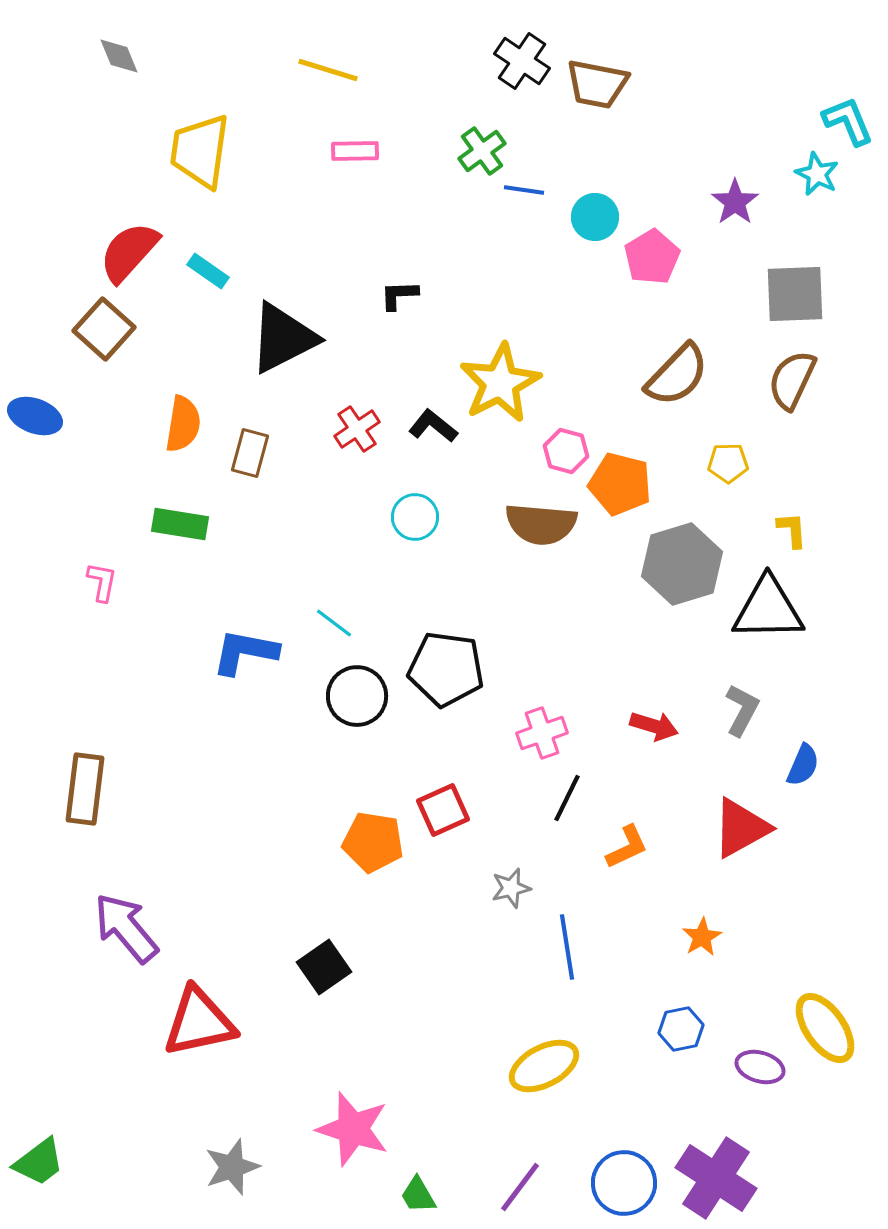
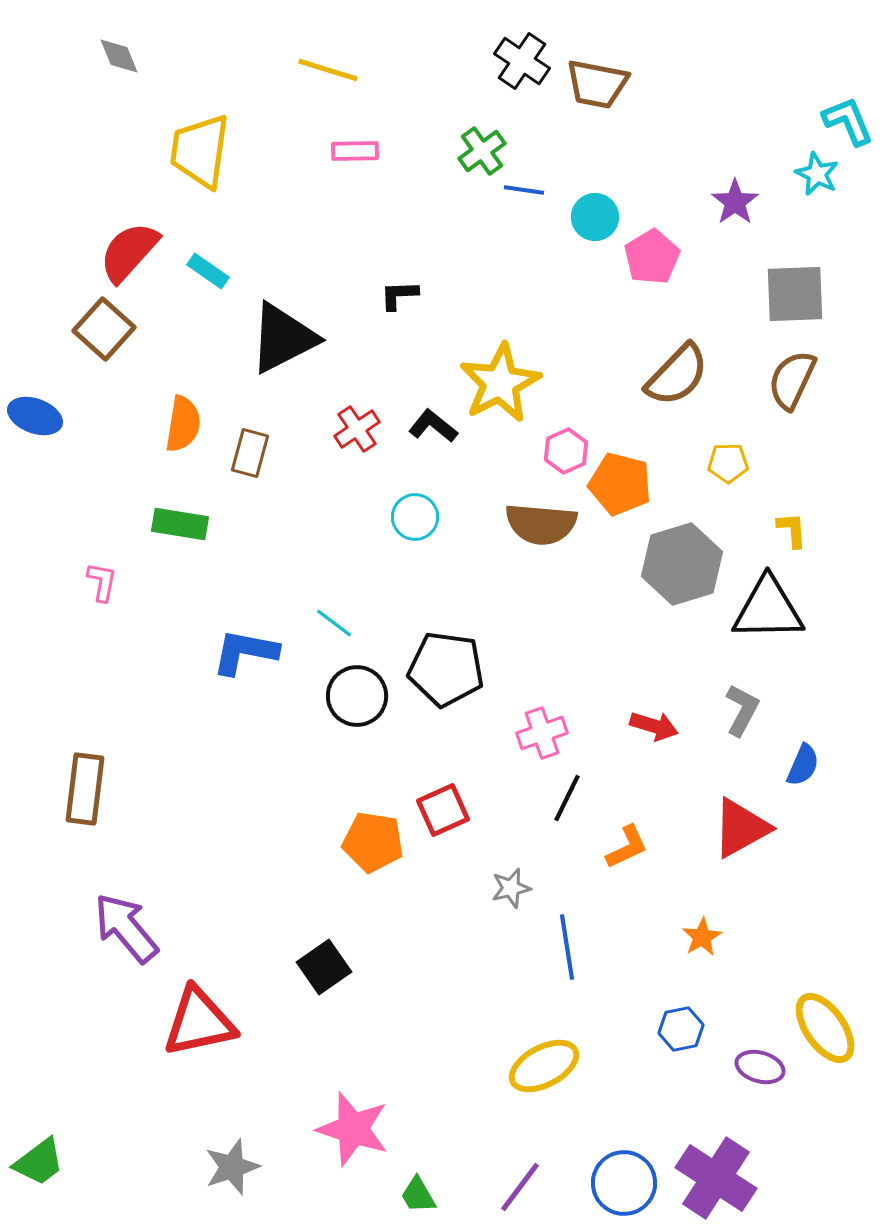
pink hexagon at (566, 451): rotated 21 degrees clockwise
